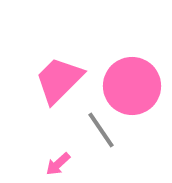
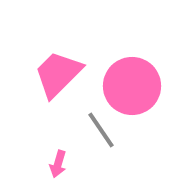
pink trapezoid: moved 1 px left, 6 px up
pink arrow: rotated 32 degrees counterclockwise
